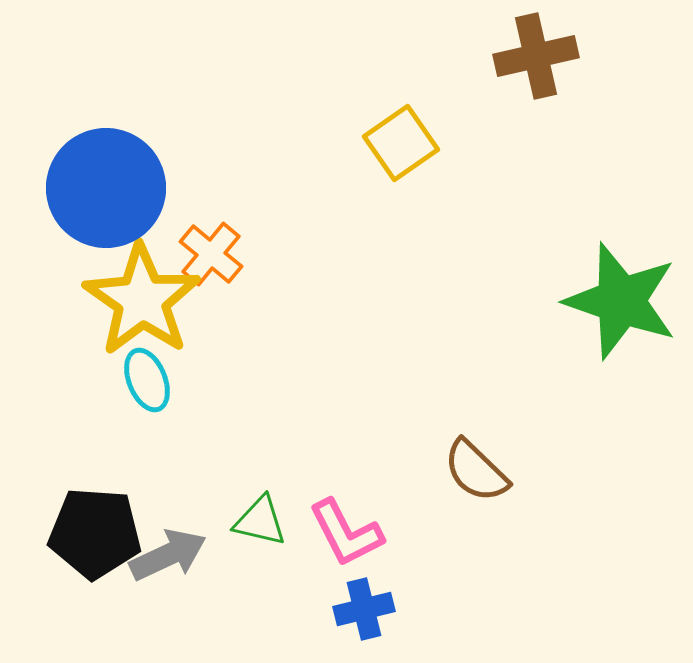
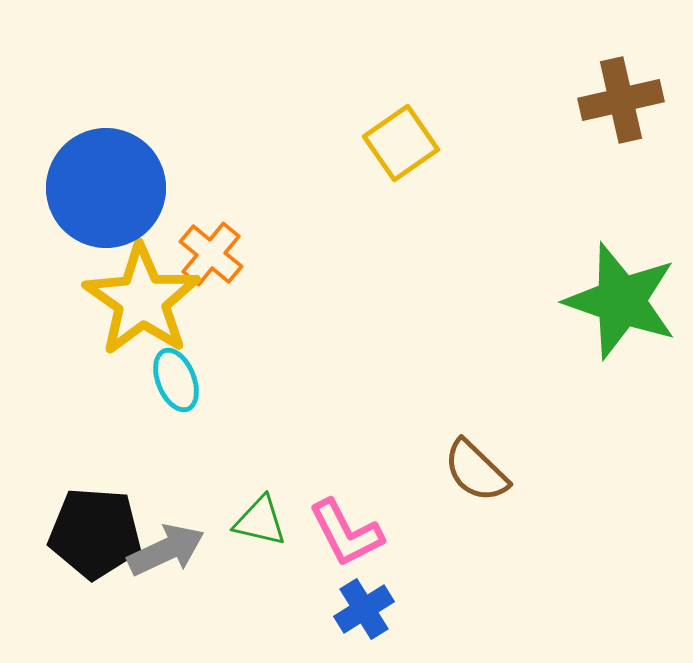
brown cross: moved 85 px right, 44 px down
cyan ellipse: moved 29 px right
gray arrow: moved 2 px left, 5 px up
blue cross: rotated 18 degrees counterclockwise
